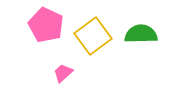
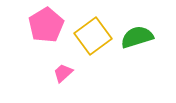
pink pentagon: rotated 16 degrees clockwise
green semicircle: moved 4 px left, 3 px down; rotated 16 degrees counterclockwise
